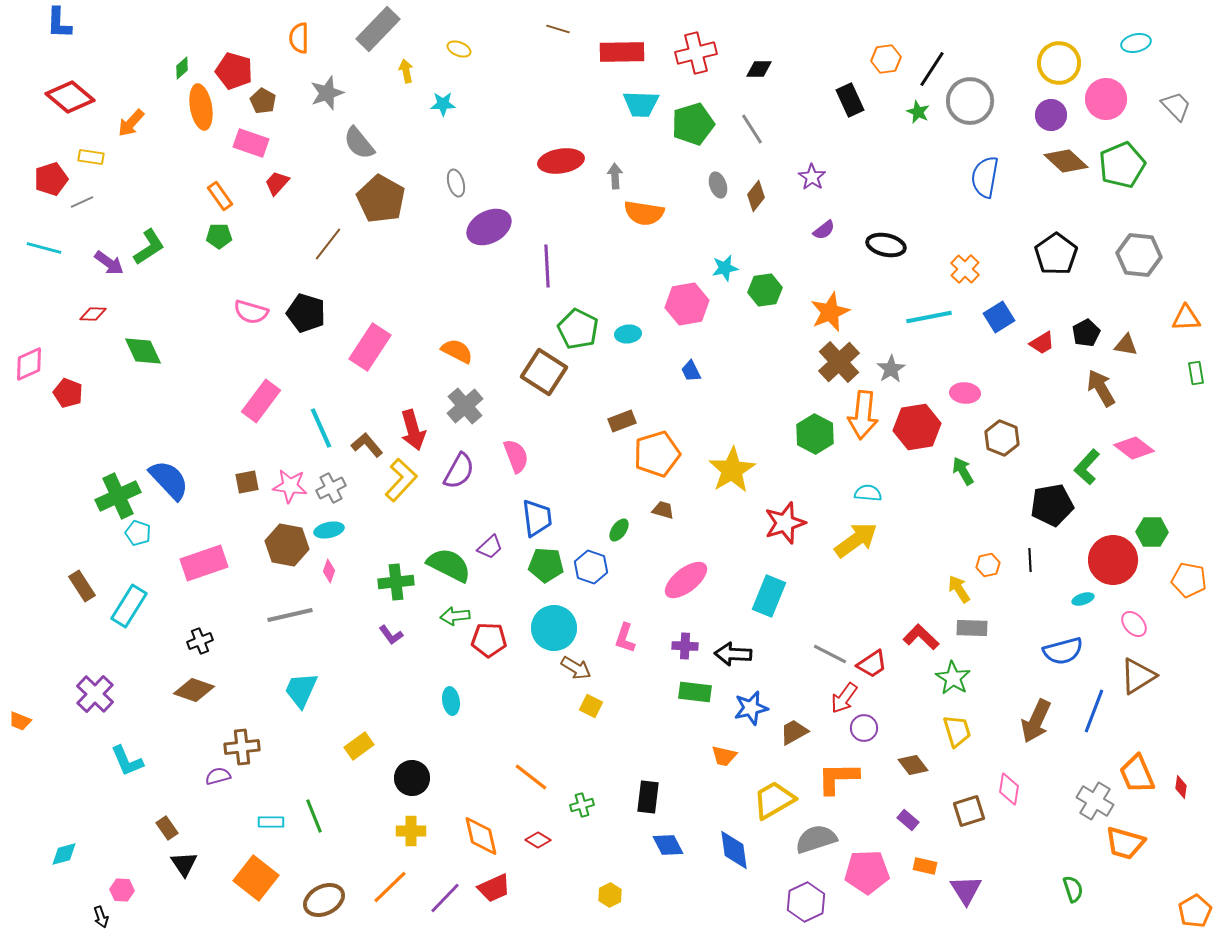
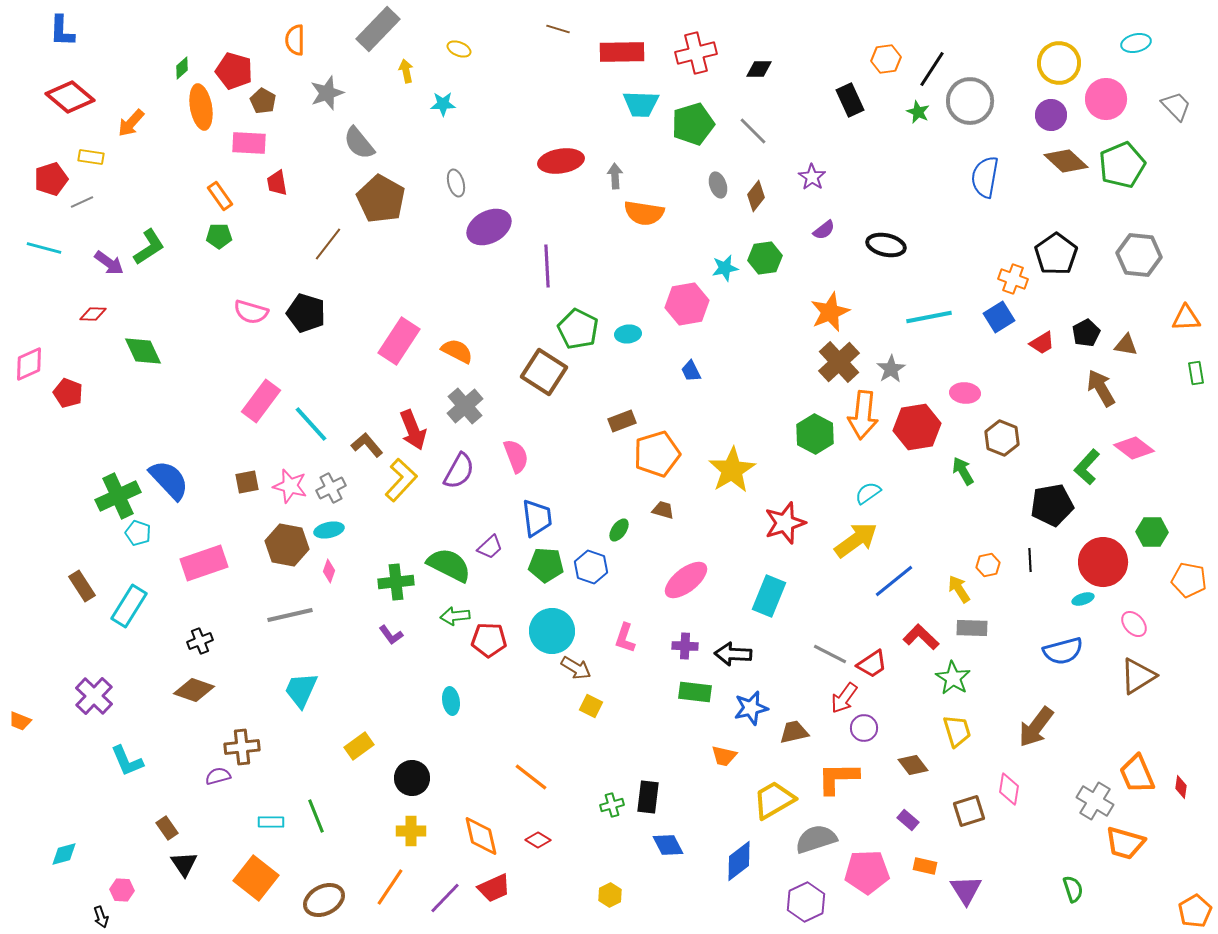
blue L-shape at (59, 23): moved 3 px right, 8 px down
orange semicircle at (299, 38): moved 4 px left, 2 px down
gray line at (752, 129): moved 1 px right, 2 px down; rotated 12 degrees counterclockwise
pink rectangle at (251, 143): moved 2 px left; rotated 16 degrees counterclockwise
red trapezoid at (277, 183): rotated 52 degrees counterclockwise
orange cross at (965, 269): moved 48 px right, 10 px down; rotated 24 degrees counterclockwise
green hexagon at (765, 290): moved 32 px up
pink rectangle at (370, 347): moved 29 px right, 6 px up
cyan line at (321, 428): moved 10 px left, 4 px up; rotated 18 degrees counterclockwise
red arrow at (413, 430): rotated 6 degrees counterclockwise
pink star at (290, 486): rotated 8 degrees clockwise
cyan semicircle at (868, 493): rotated 40 degrees counterclockwise
red circle at (1113, 560): moved 10 px left, 2 px down
cyan circle at (554, 628): moved 2 px left, 3 px down
purple cross at (95, 694): moved 1 px left, 2 px down
blue line at (1094, 711): moved 200 px left, 130 px up; rotated 30 degrees clockwise
brown arrow at (1036, 721): moved 6 px down; rotated 12 degrees clockwise
brown trapezoid at (794, 732): rotated 16 degrees clockwise
green cross at (582, 805): moved 30 px right
green line at (314, 816): moved 2 px right
blue diamond at (734, 850): moved 5 px right, 11 px down; rotated 60 degrees clockwise
orange line at (390, 887): rotated 12 degrees counterclockwise
